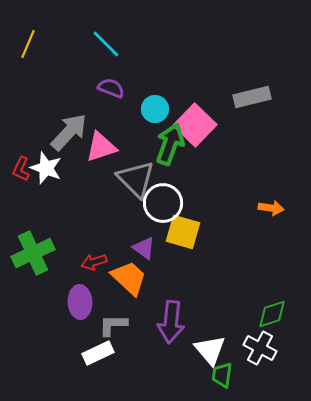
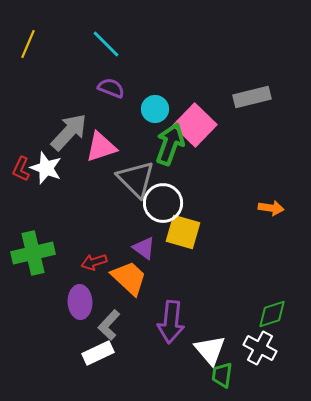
green cross: rotated 12 degrees clockwise
gray L-shape: moved 4 px left; rotated 48 degrees counterclockwise
